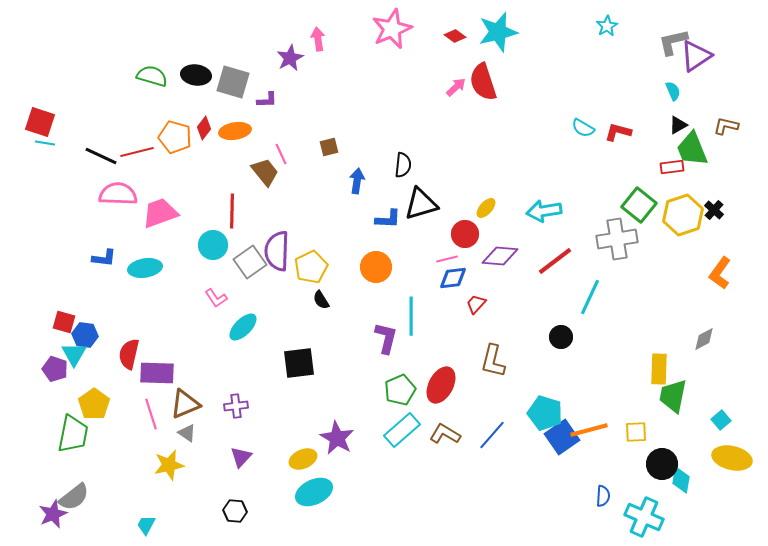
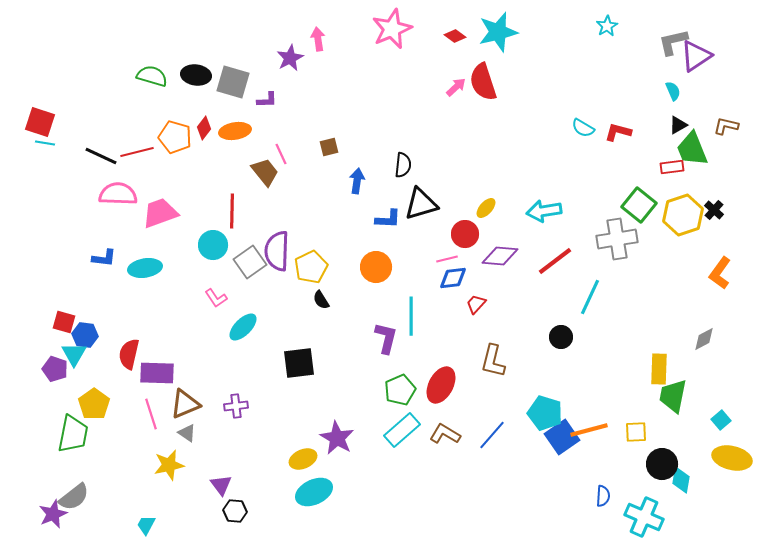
purple triangle at (241, 457): moved 20 px left, 28 px down; rotated 20 degrees counterclockwise
